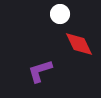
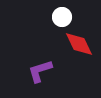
white circle: moved 2 px right, 3 px down
